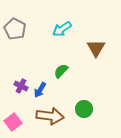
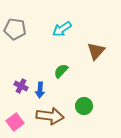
gray pentagon: rotated 20 degrees counterclockwise
brown triangle: moved 3 px down; rotated 12 degrees clockwise
blue arrow: rotated 28 degrees counterclockwise
green circle: moved 3 px up
pink square: moved 2 px right
